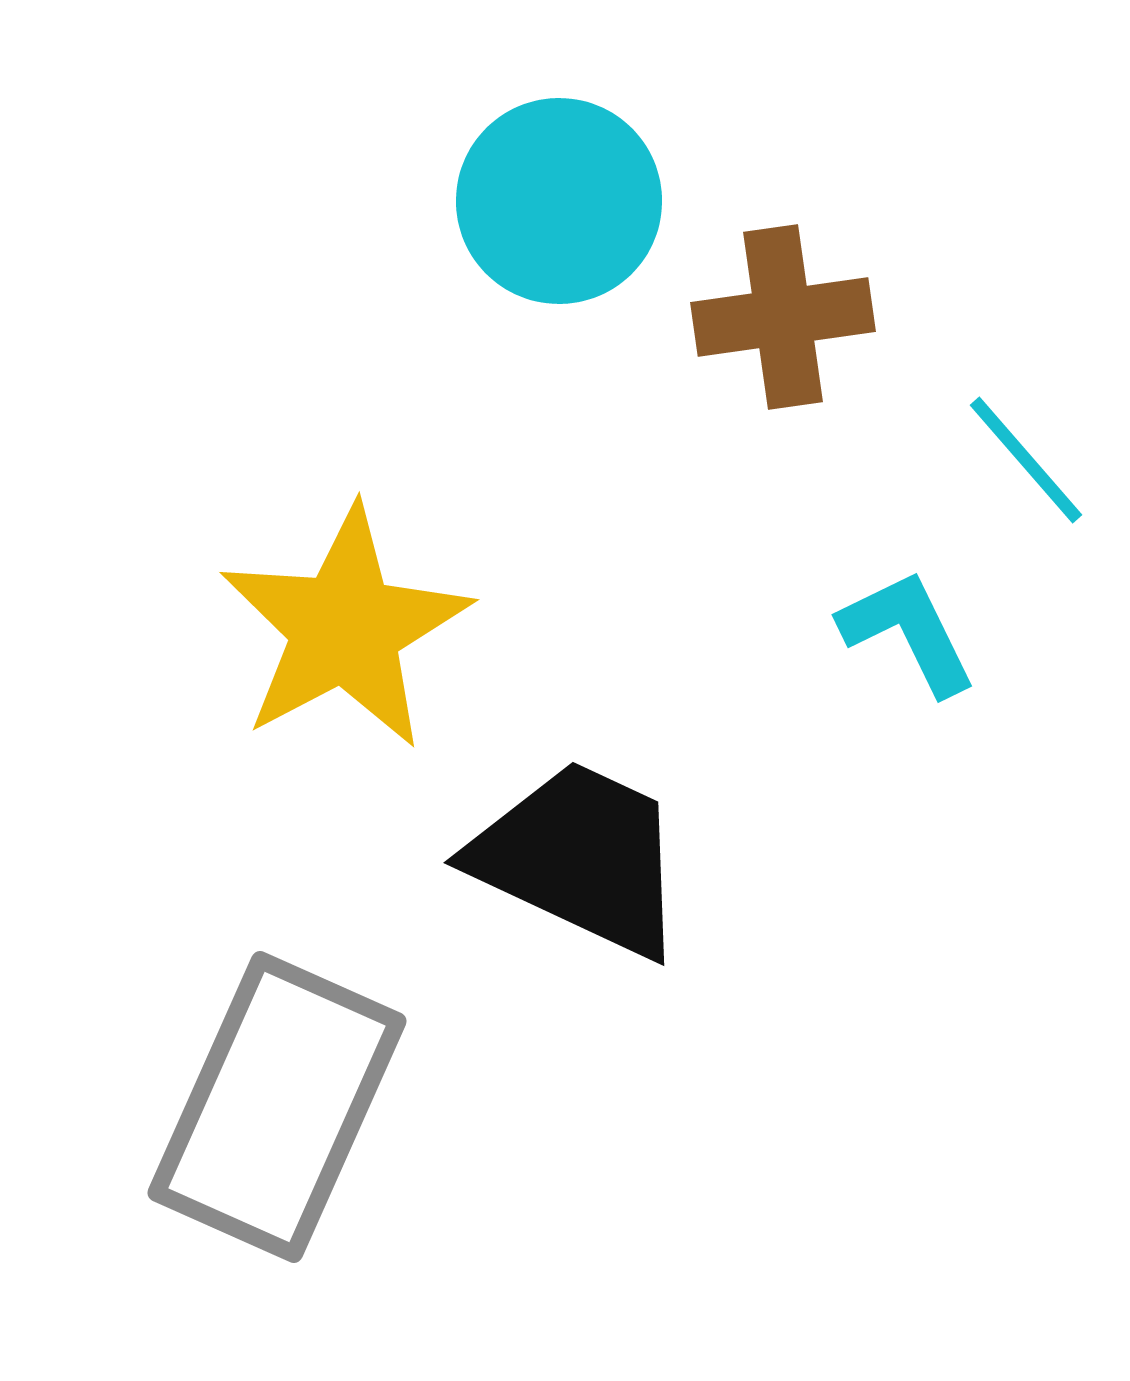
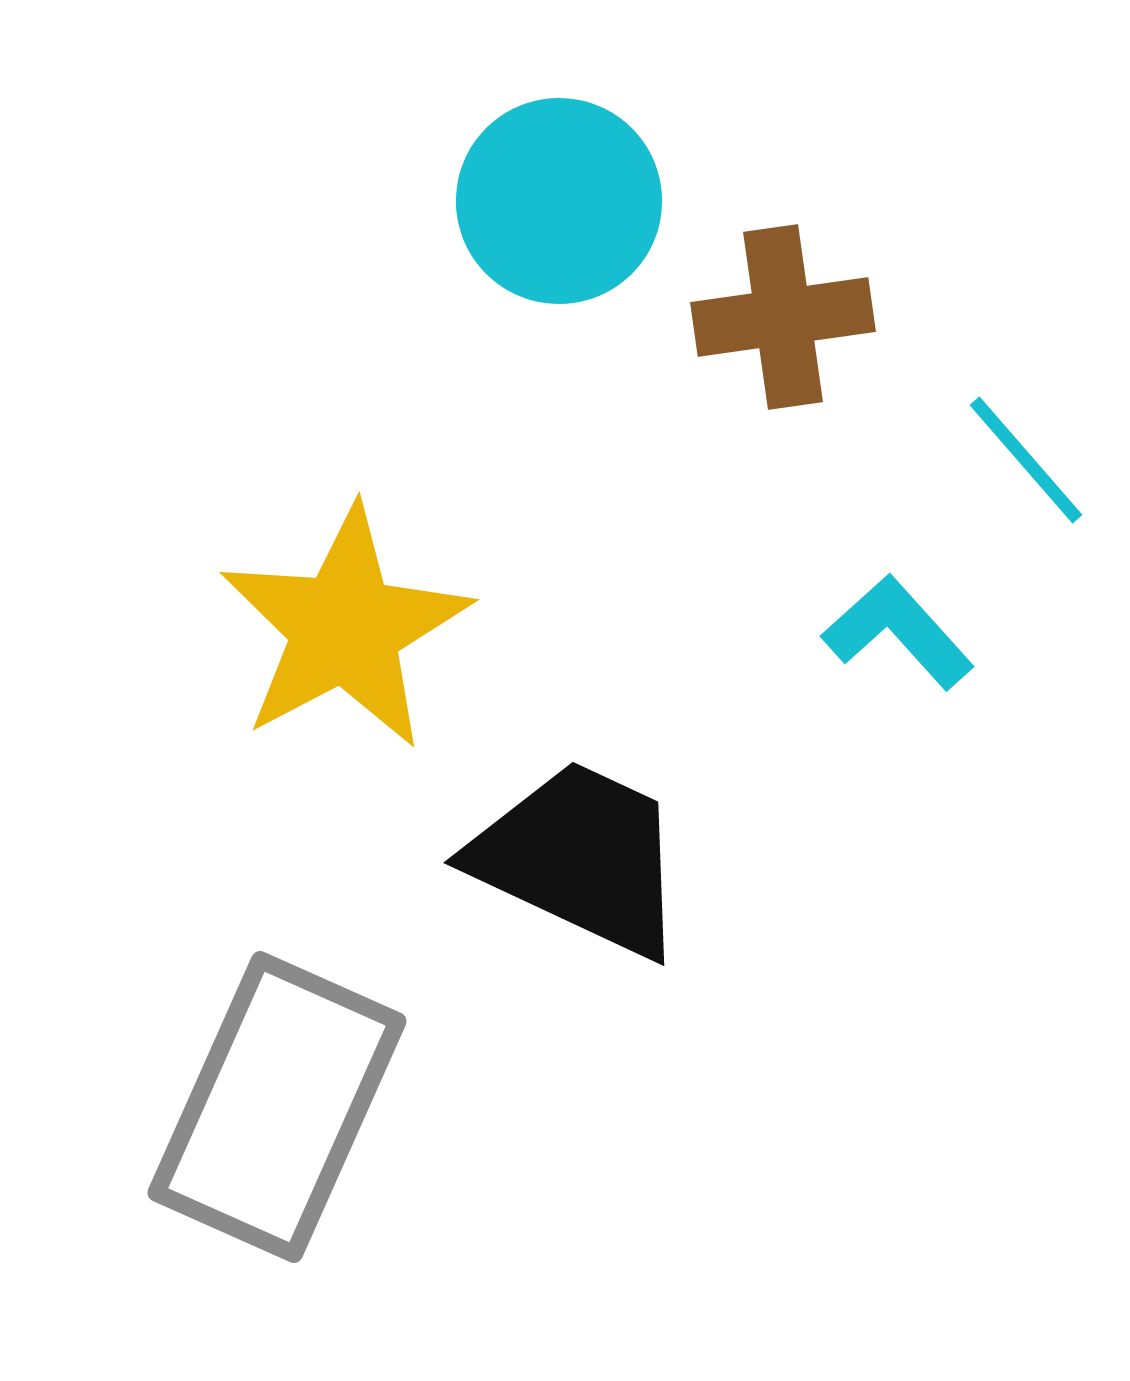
cyan L-shape: moved 10 px left; rotated 16 degrees counterclockwise
